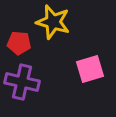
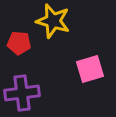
yellow star: moved 1 px up
purple cross: moved 11 px down; rotated 20 degrees counterclockwise
